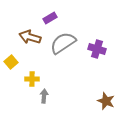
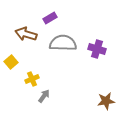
brown arrow: moved 4 px left, 3 px up
gray semicircle: rotated 36 degrees clockwise
yellow cross: rotated 24 degrees counterclockwise
gray arrow: rotated 32 degrees clockwise
brown star: rotated 30 degrees counterclockwise
